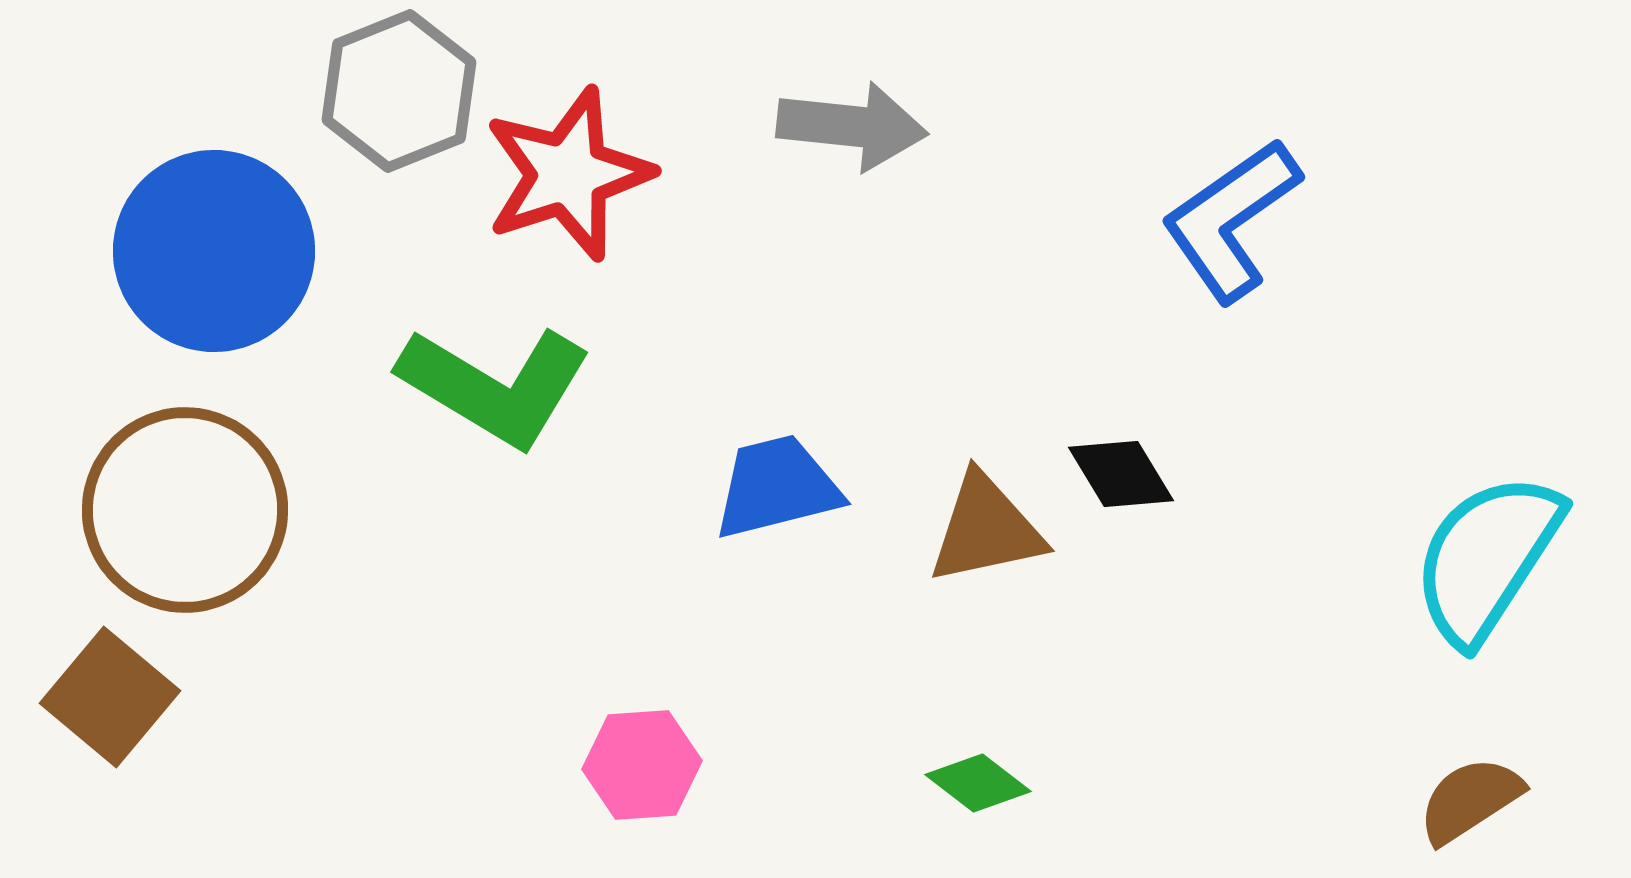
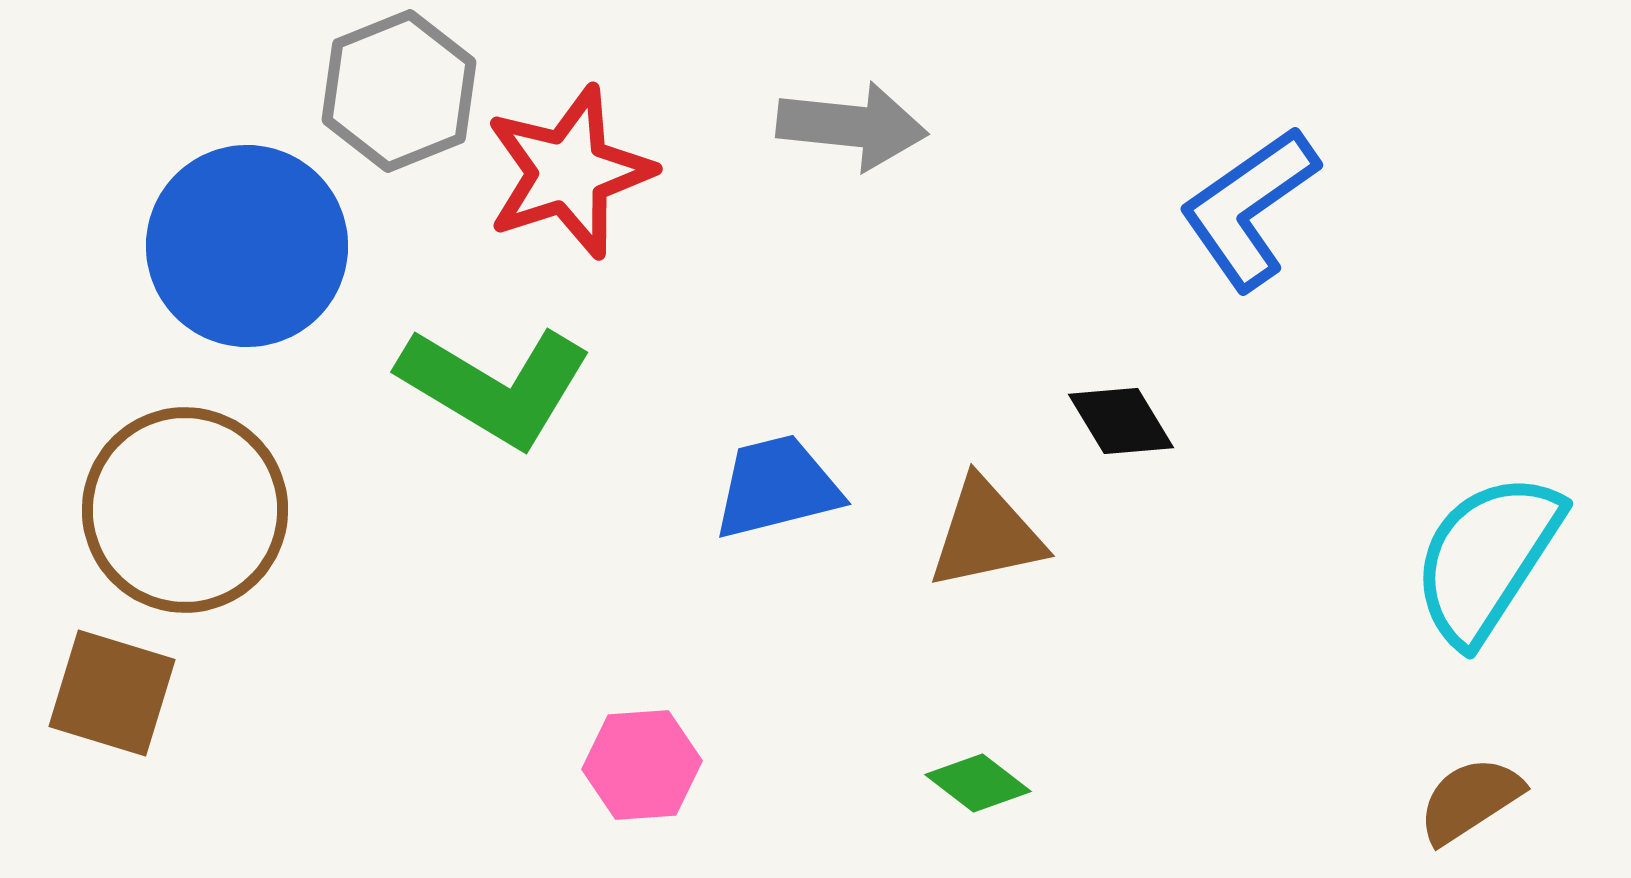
red star: moved 1 px right, 2 px up
blue L-shape: moved 18 px right, 12 px up
blue circle: moved 33 px right, 5 px up
black diamond: moved 53 px up
brown triangle: moved 5 px down
brown square: moved 2 px right, 4 px up; rotated 23 degrees counterclockwise
